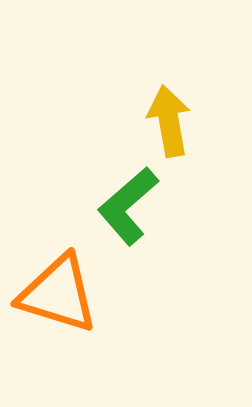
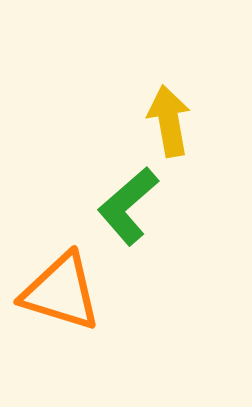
orange triangle: moved 3 px right, 2 px up
